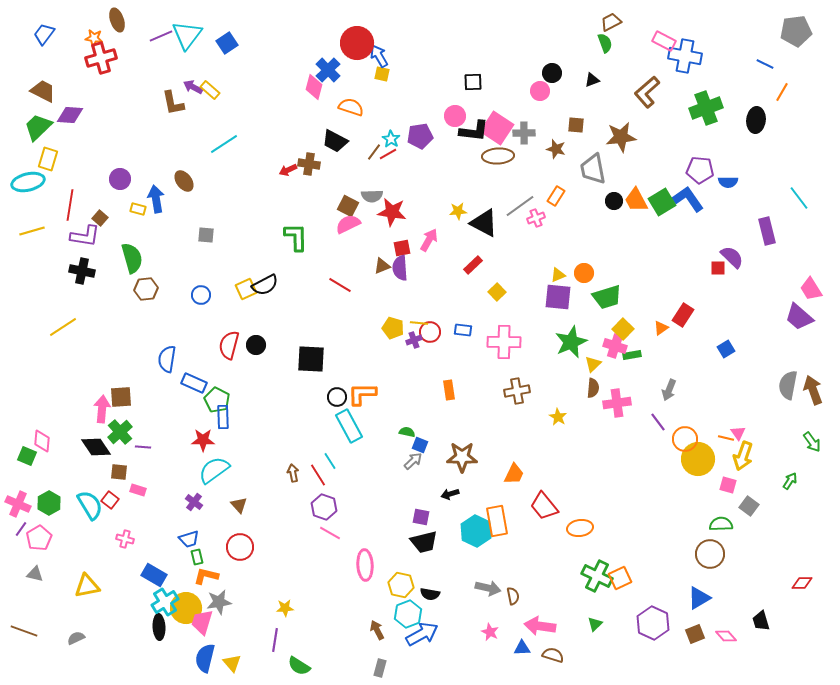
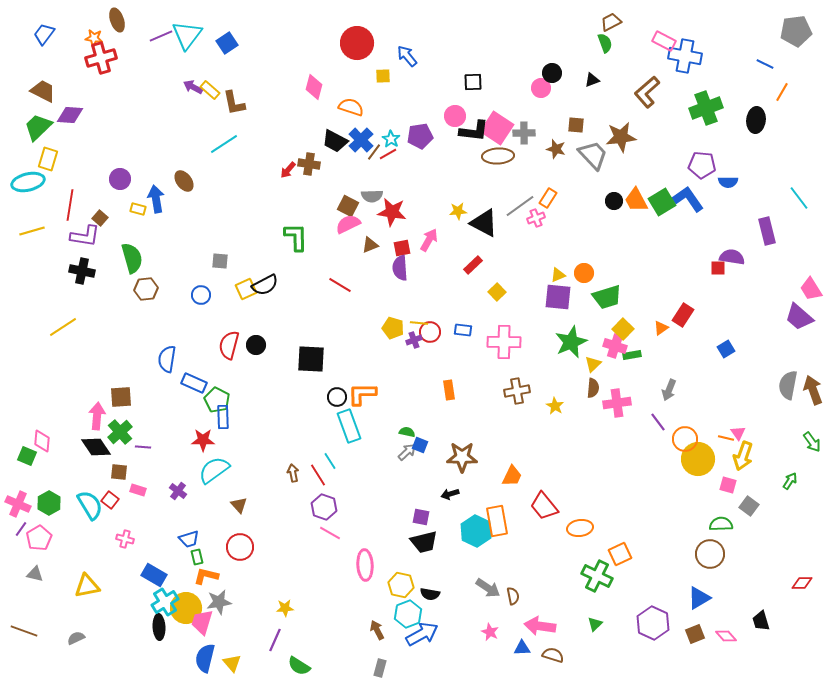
blue arrow at (379, 56): moved 28 px right; rotated 10 degrees counterclockwise
blue cross at (328, 70): moved 33 px right, 70 px down
yellow square at (382, 74): moved 1 px right, 2 px down; rotated 14 degrees counterclockwise
pink circle at (540, 91): moved 1 px right, 3 px up
brown L-shape at (173, 103): moved 61 px right
gray trapezoid at (593, 169): moved 14 px up; rotated 148 degrees clockwise
red arrow at (288, 170): rotated 24 degrees counterclockwise
purple pentagon at (700, 170): moved 2 px right, 5 px up
orange rectangle at (556, 196): moved 8 px left, 2 px down
gray square at (206, 235): moved 14 px right, 26 px down
purple semicircle at (732, 257): rotated 35 degrees counterclockwise
brown triangle at (382, 266): moved 12 px left, 21 px up
pink arrow at (102, 409): moved 5 px left, 7 px down
yellow star at (558, 417): moved 3 px left, 11 px up
cyan rectangle at (349, 426): rotated 8 degrees clockwise
gray arrow at (413, 461): moved 6 px left, 9 px up
orange trapezoid at (514, 474): moved 2 px left, 2 px down
purple cross at (194, 502): moved 16 px left, 11 px up
orange square at (620, 578): moved 24 px up
gray arrow at (488, 588): rotated 20 degrees clockwise
purple line at (275, 640): rotated 15 degrees clockwise
